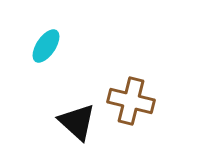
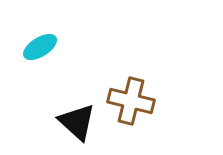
cyan ellipse: moved 6 px left, 1 px down; rotated 24 degrees clockwise
